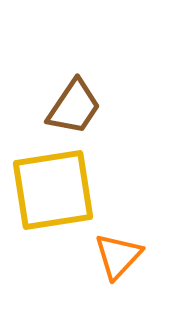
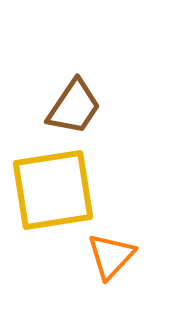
orange triangle: moved 7 px left
